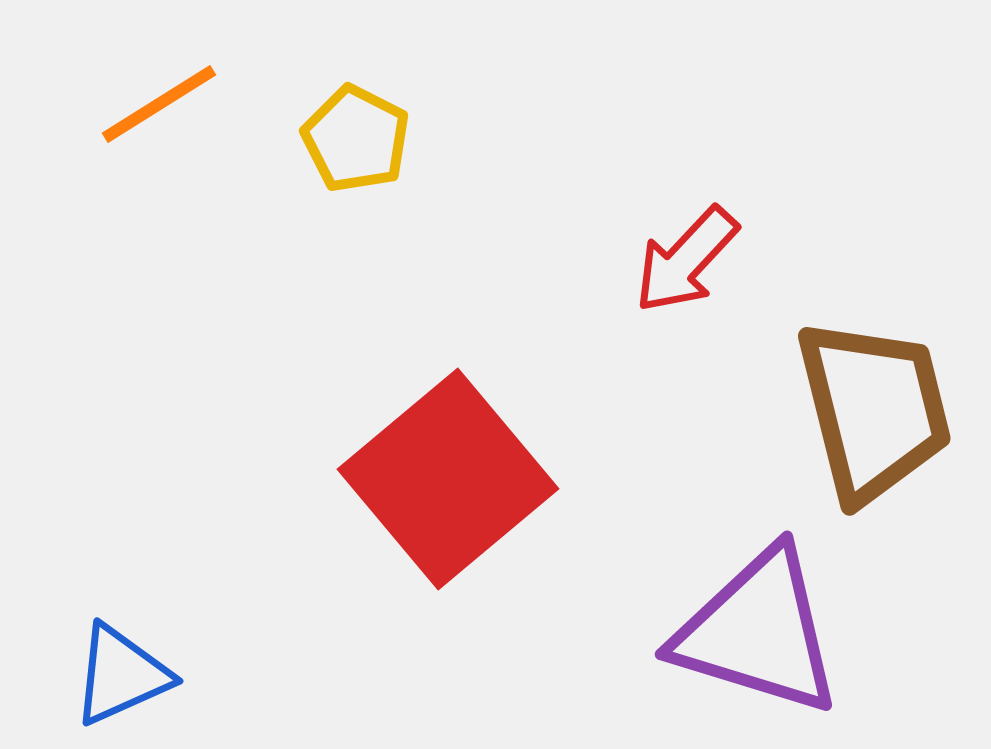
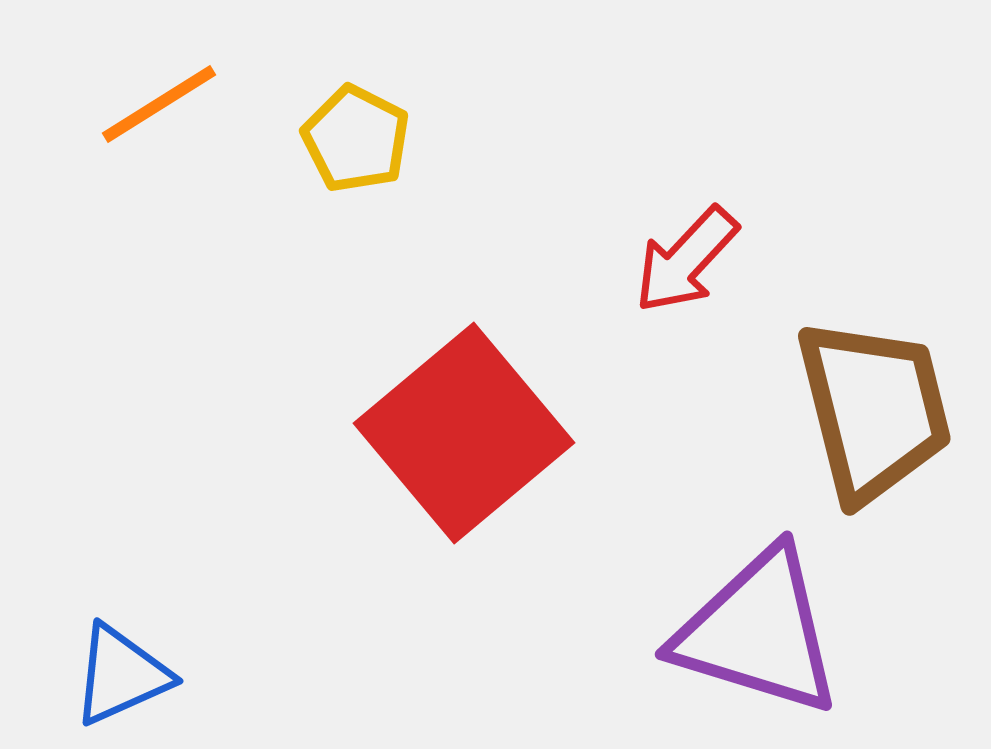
red square: moved 16 px right, 46 px up
